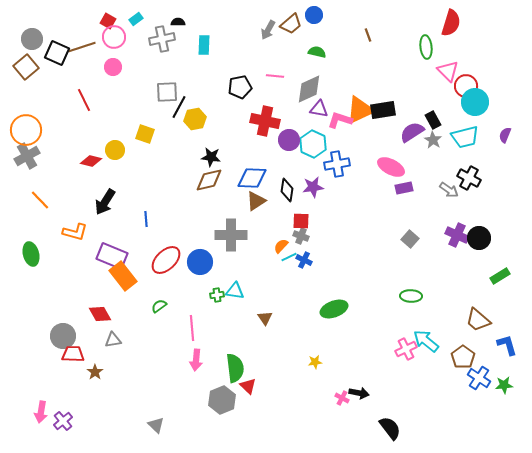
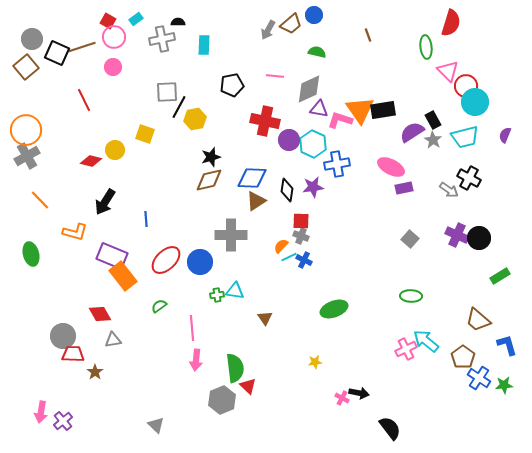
black pentagon at (240, 87): moved 8 px left, 2 px up
orange triangle at (360, 110): rotated 40 degrees counterclockwise
black star at (211, 157): rotated 24 degrees counterclockwise
